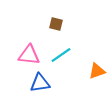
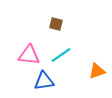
blue triangle: moved 4 px right, 2 px up
